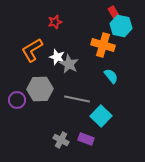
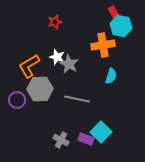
orange cross: rotated 25 degrees counterclockwise
orange L-shape: moved 3 px left, 16 px down
cyan semicircle: rotated 56 degrees clockwise
cyan square: moved 16 px down
